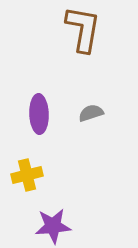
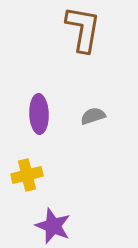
gray semicircle: moved 2 px right, 3 px down
purple star: rotated 27 degrees clockwise
